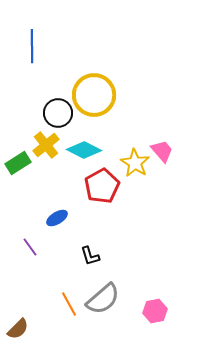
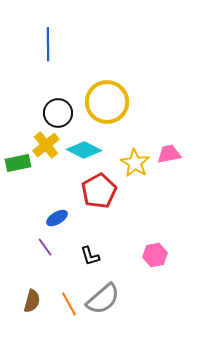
blue line: moved 16 px right, 2 px up
yellow circle: moved 13 px right, 7 px down
pink trapezoid: moved 7 px right, 3 px down; rotated 60 degrees counterclockwise
green rectangle: rotated 20 degrees clockwise
red pentagon: moved 3 px left, 5 px down
purple line: moved 15 px right
pink hexagon: moved 56 px up
brown semicircle: moved 14 px right, 28 px up; rotated 30 degrees counterclockwise
